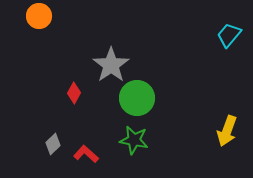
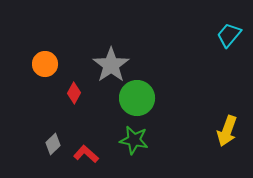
orange circle: moved 6 px right, 48 px down
